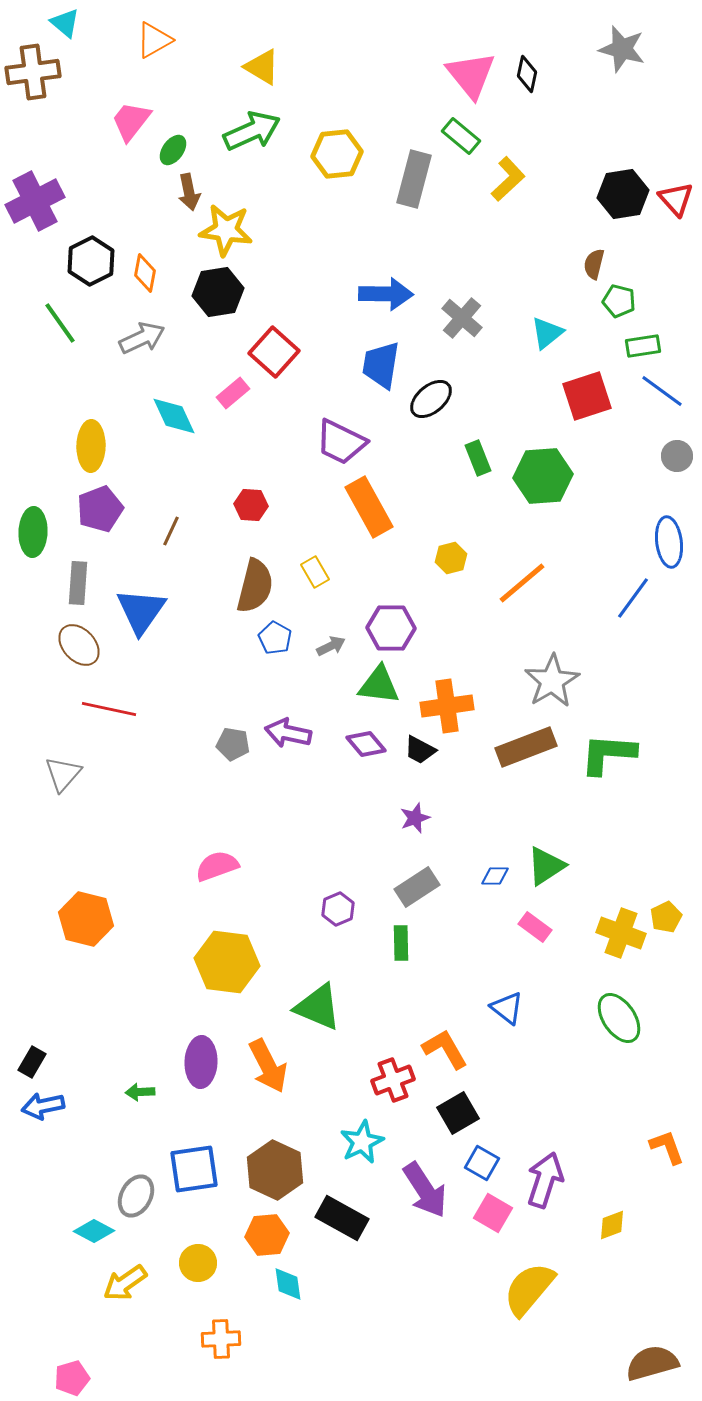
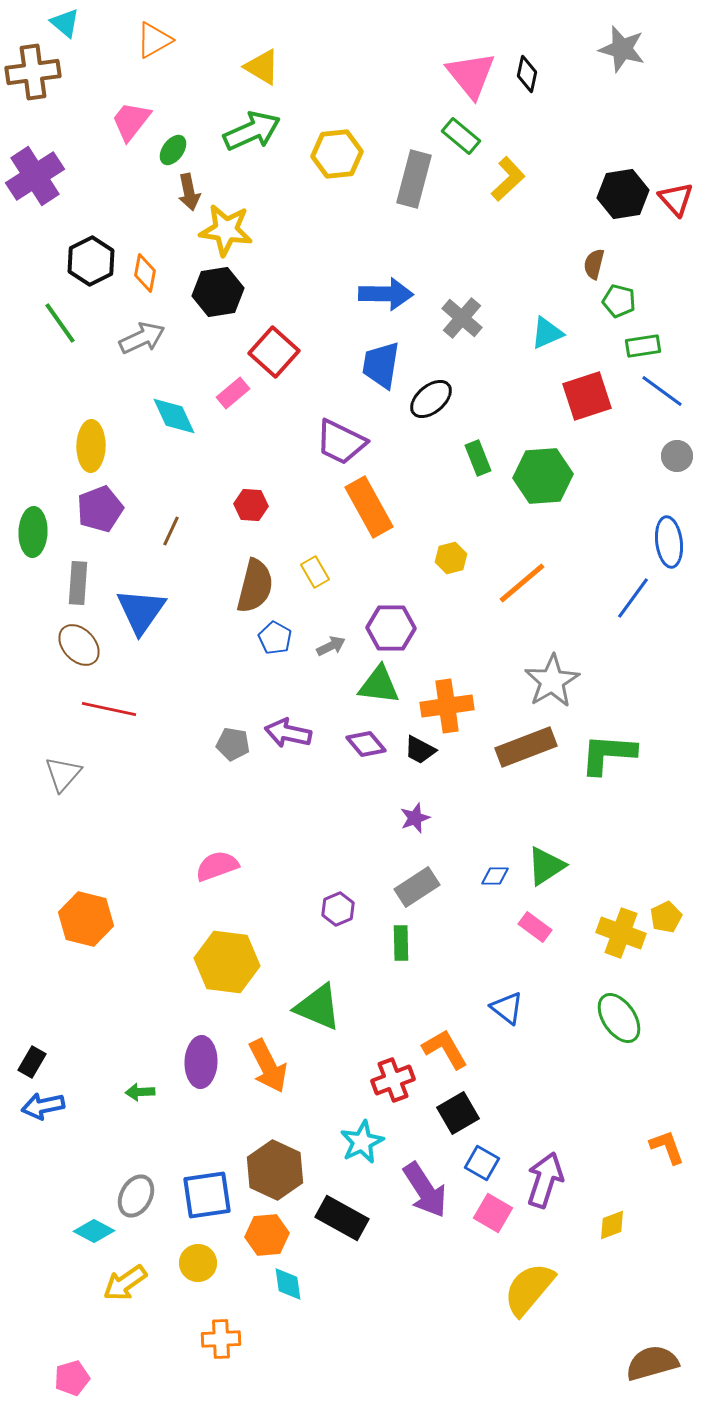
purple cross at (35, 201): moved 25 px up; rotated 6 degrees counterclockwise
cyan triangle at (547, 333): rotated 15 degrees clockwise
blue square at (194, 1169): moved 13 px right, 26 px down
